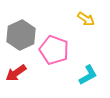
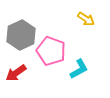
pink pentagon: moved 3 px left, 1 px down
cyan L-shape: moved 9 px left, 6 px up
